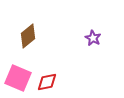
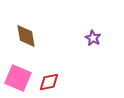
brown diamond: moved 2 px left; rotated 60 degrees counterclockwise
red diamond: moved 2 px right
